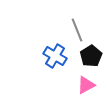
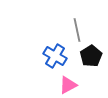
gray line: rotated 10 degrees clockwise
pink triangle: moved 18 px left
